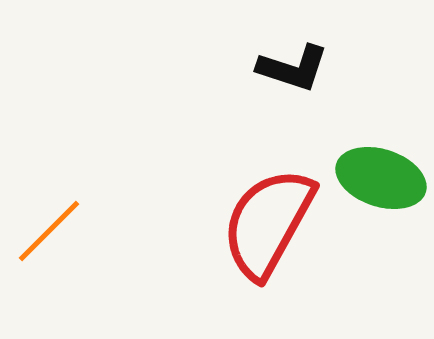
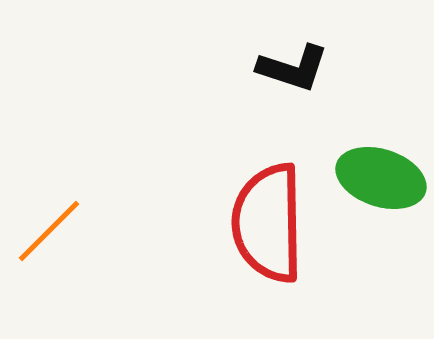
red semicircle: rotated 30 degrees counterclockwise
